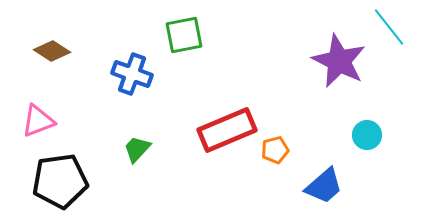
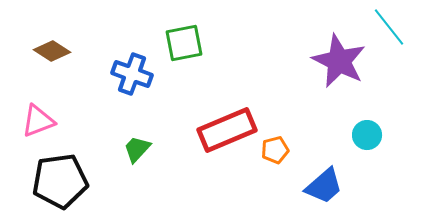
green square: moved 8 px down
